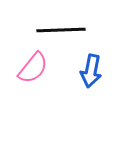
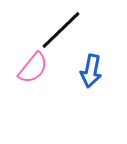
black line: rotated 42 degrees counterclockwise
